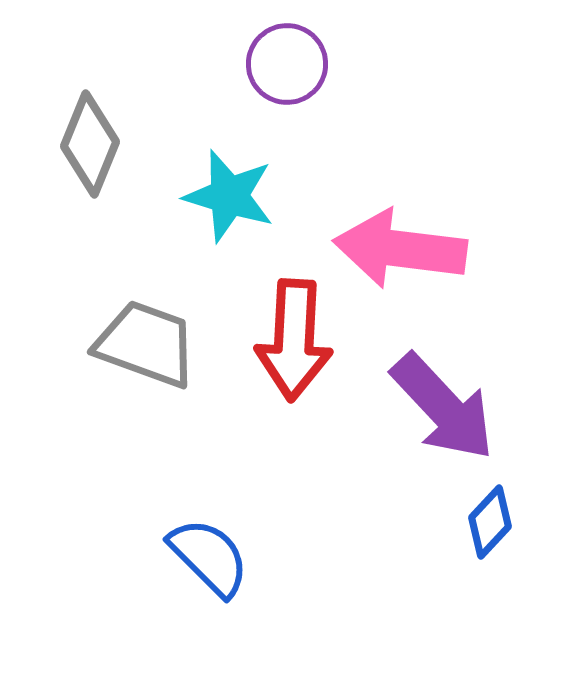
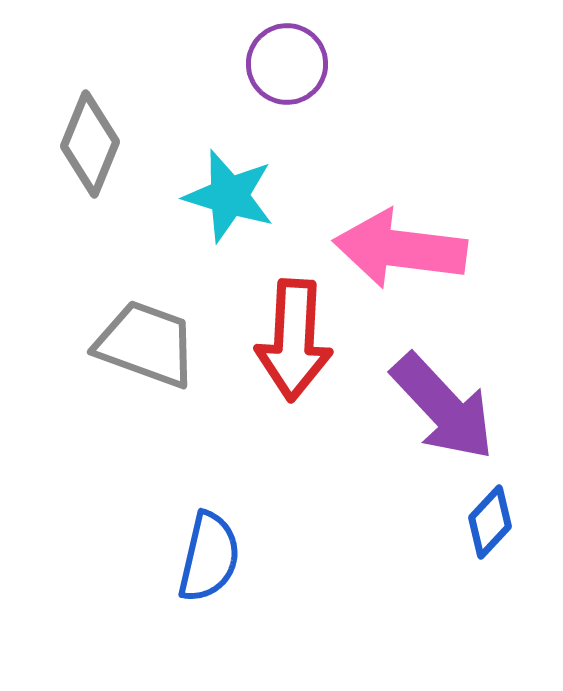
blue semicircle: rotated 58 degrees clockwise
